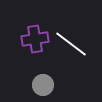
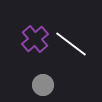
purple cross: rotated 32 degrees counterclockwise
